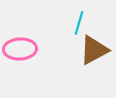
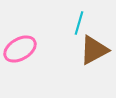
pink ellipse: rotated 28 degrees counterclockwise
